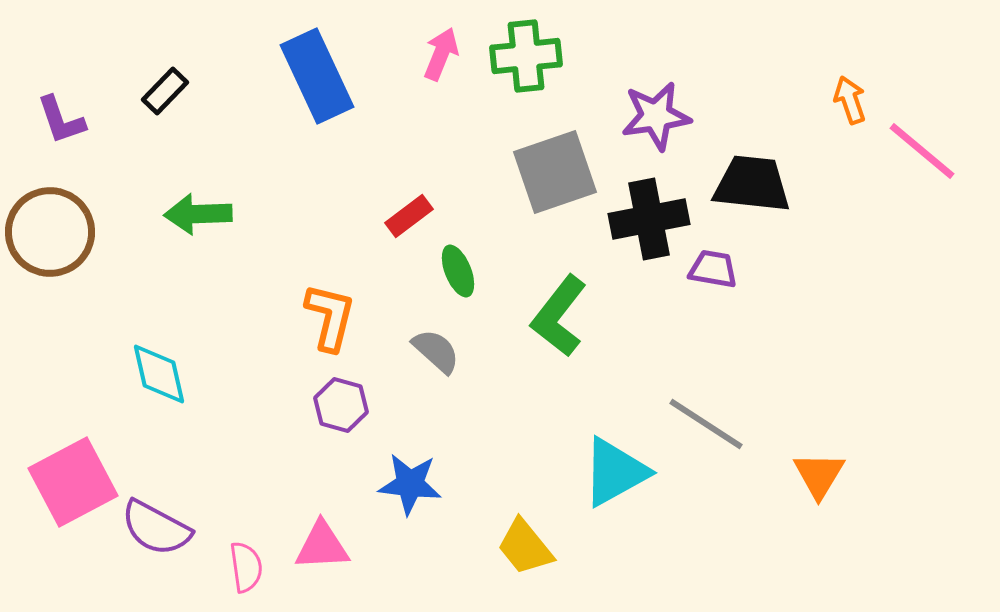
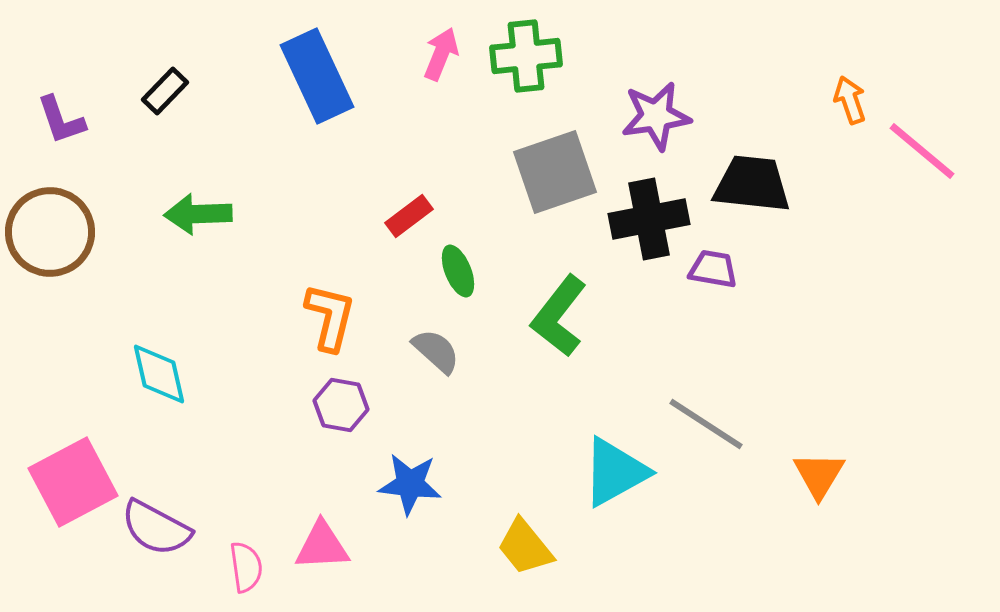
purple hexagon: rotated 6 degrees counterclockwise
